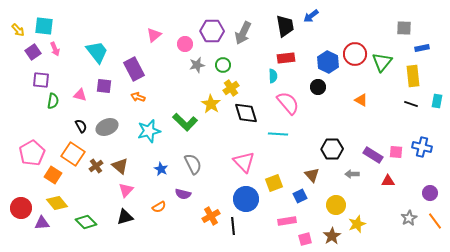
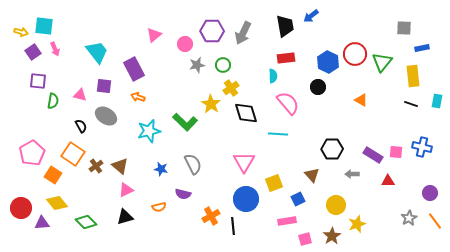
yellow arrow at (18, 30): moved 3 px right, 2 px down; rotated 32 degrees counterclockwise
purple square at (41, 80): moved 3 px left, 1 px down
gray ellipse at (107, 127): moved 1 px left, 11 px up; rotated 55 degrees clockwise
pink triangle at (244, 162): rotated 15 degrees clockwise
blue star at (161, 169): rotated 16 degrees counterclockwise
pink triangle at (126, 190): rotated 21 degrees clockwise
blue square at (300, 196): moved 2 px left, 3 px down
orange semicircle at (159, 207): rotated 16 degrees clockwise
